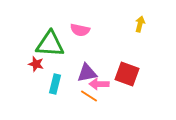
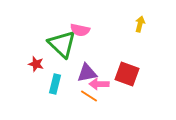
green triangle: moved 12 px right; rotated 40 degrees clockwise
